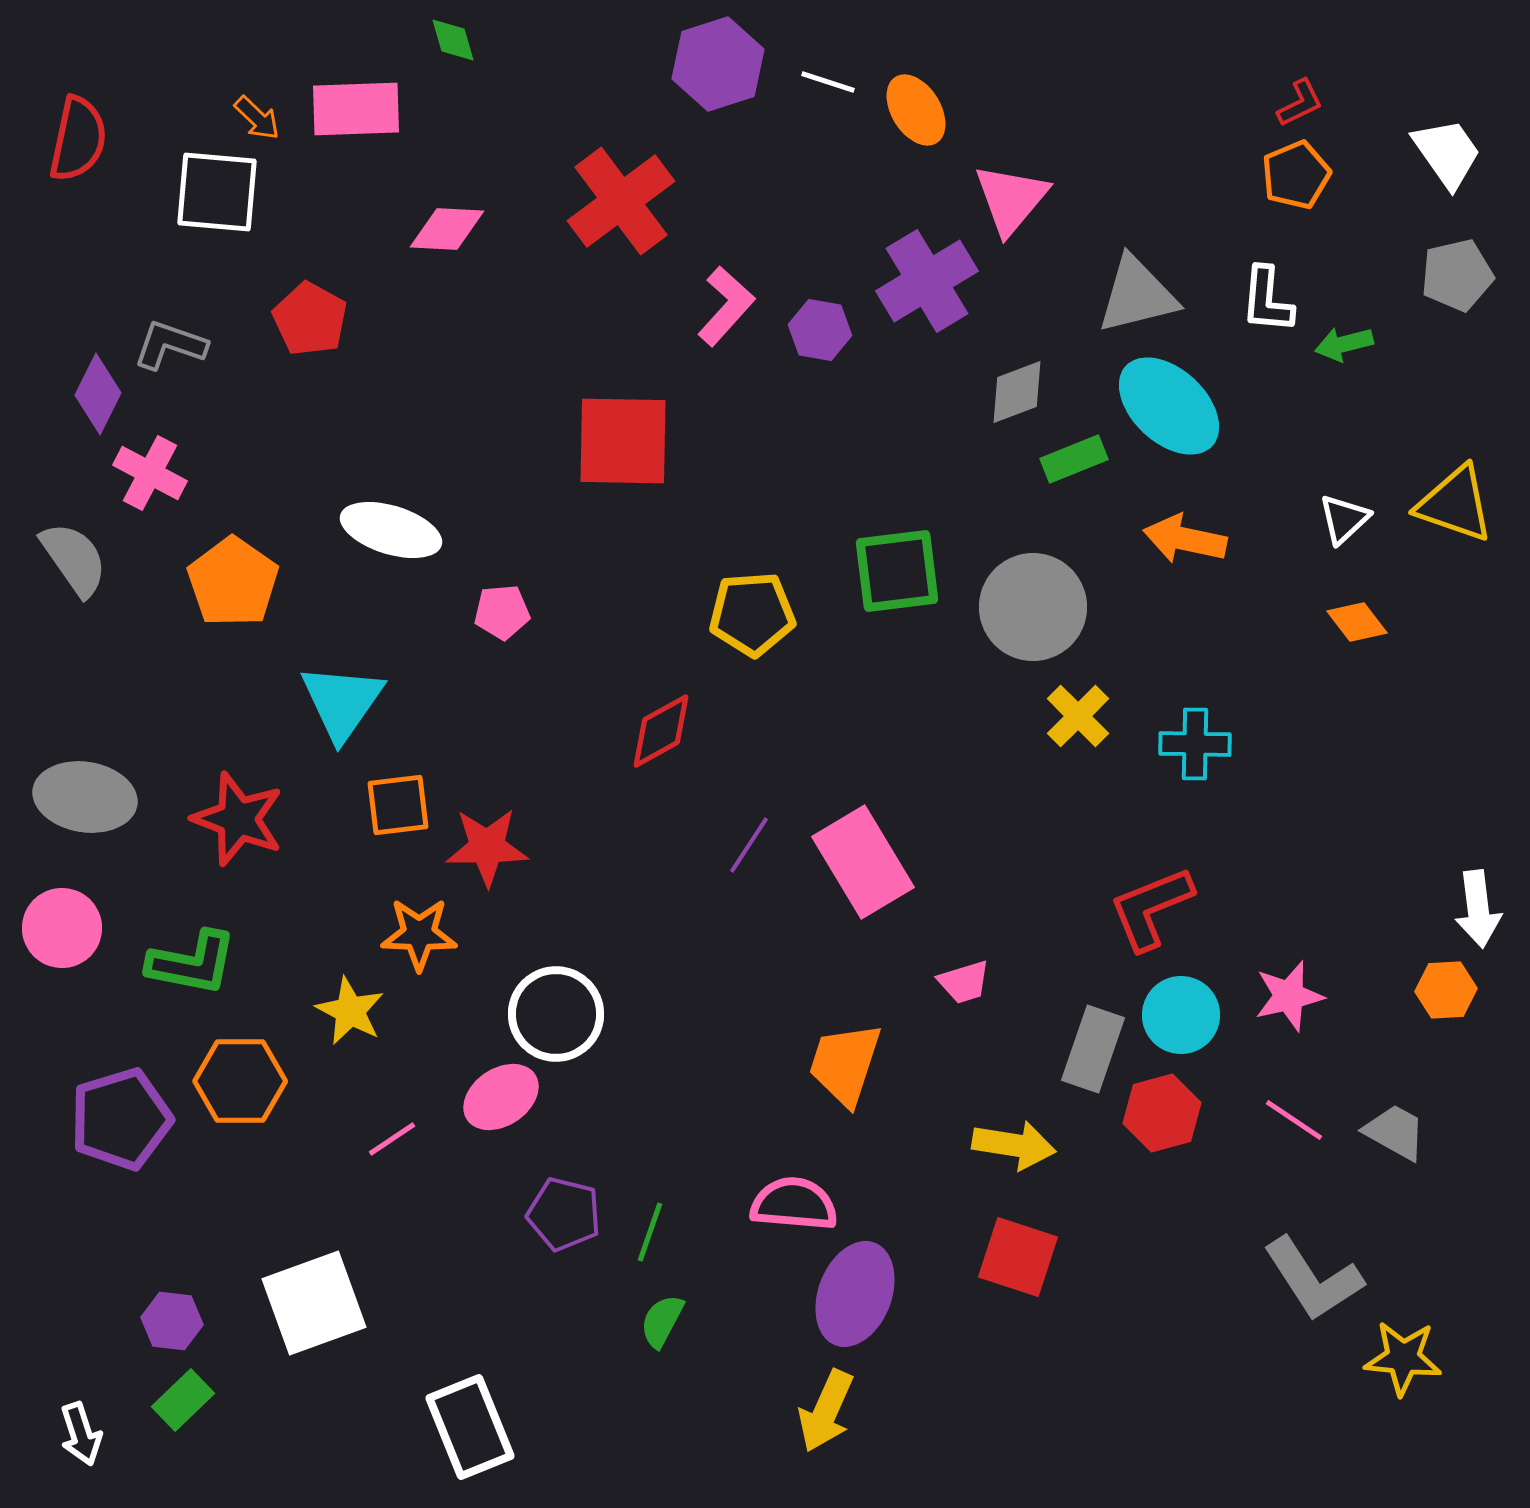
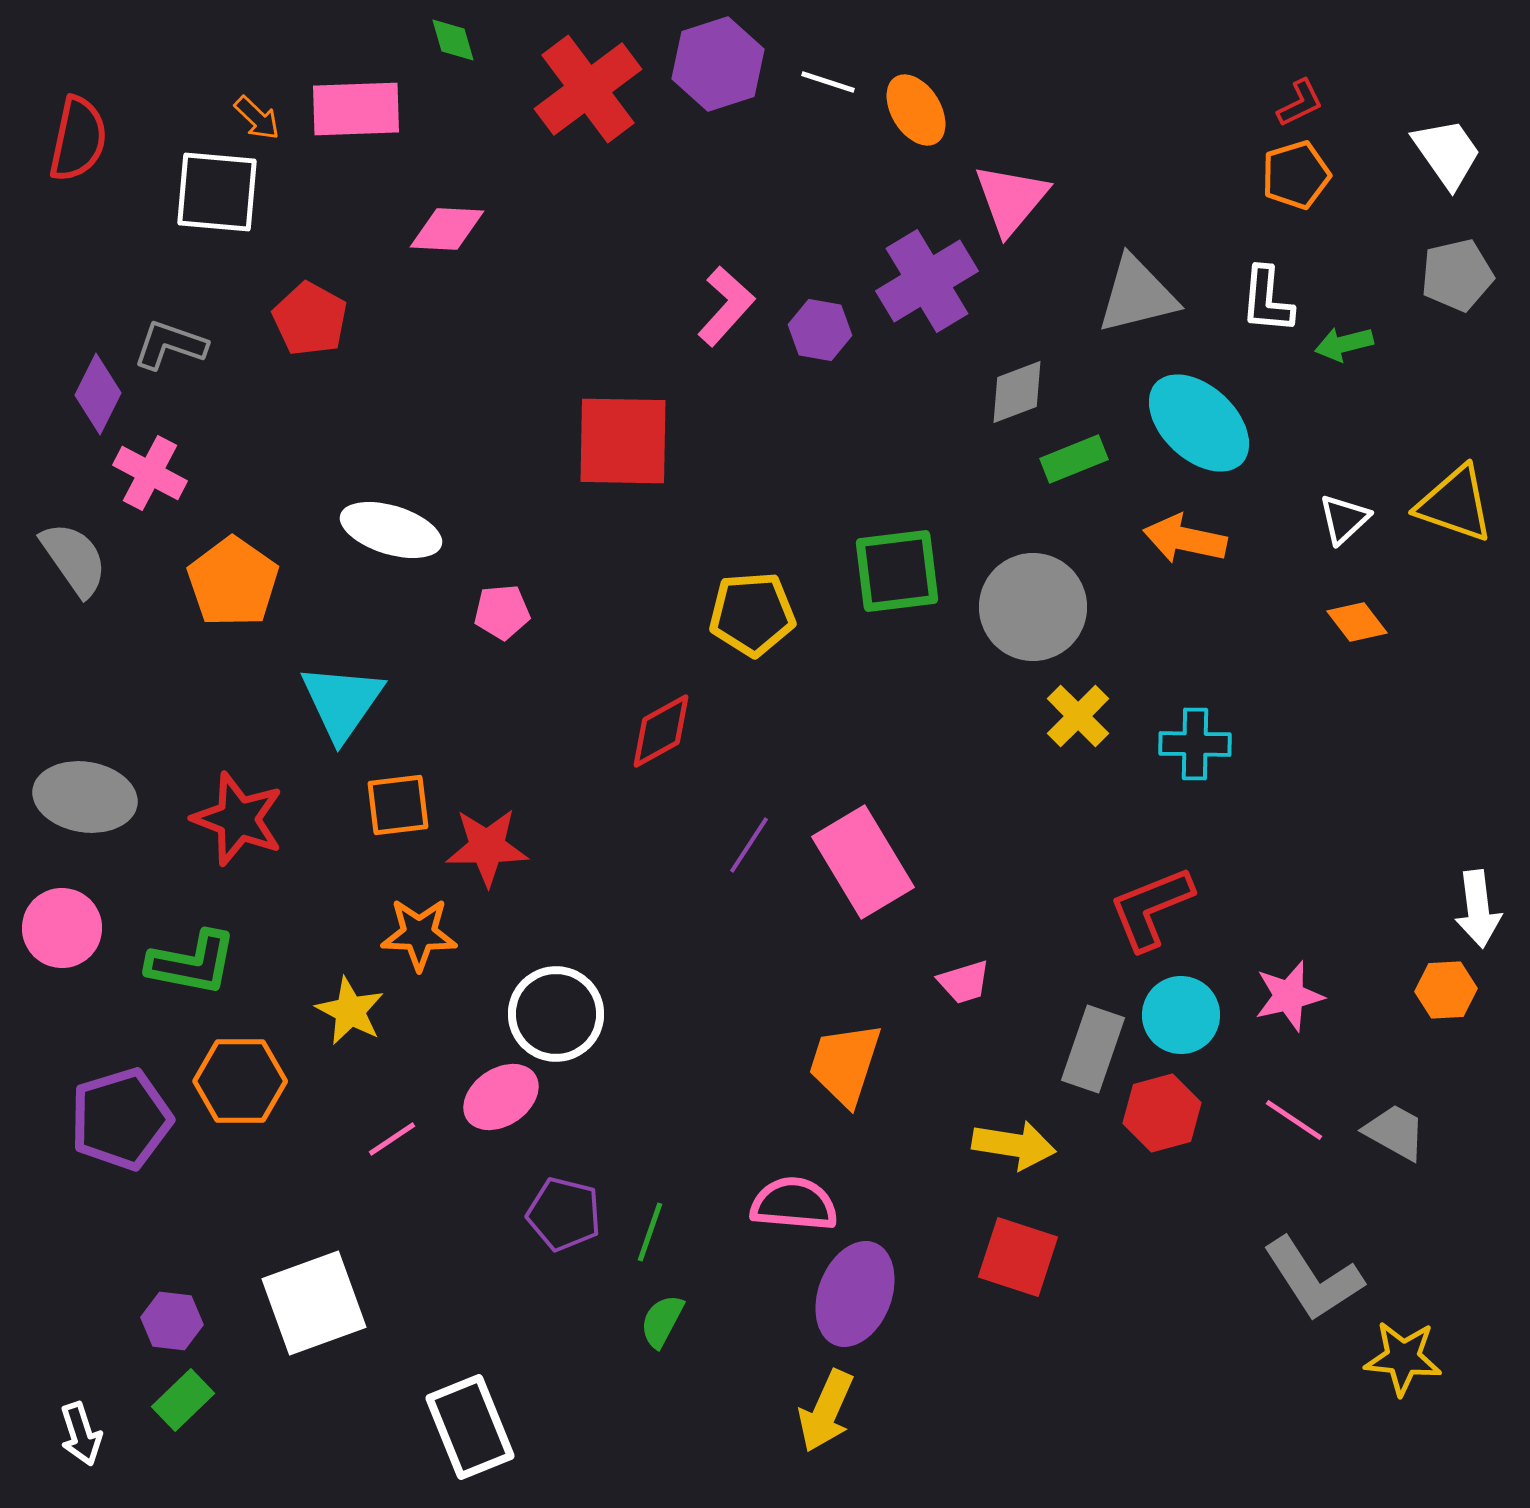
orange pentagon at (1296, 175): rotated 6 degrees clockwise
red cross at (621, 201): moved 33 px left, 112 px up
cyan ellipse at (1169, 406): moved 30 px right, 17 px down
